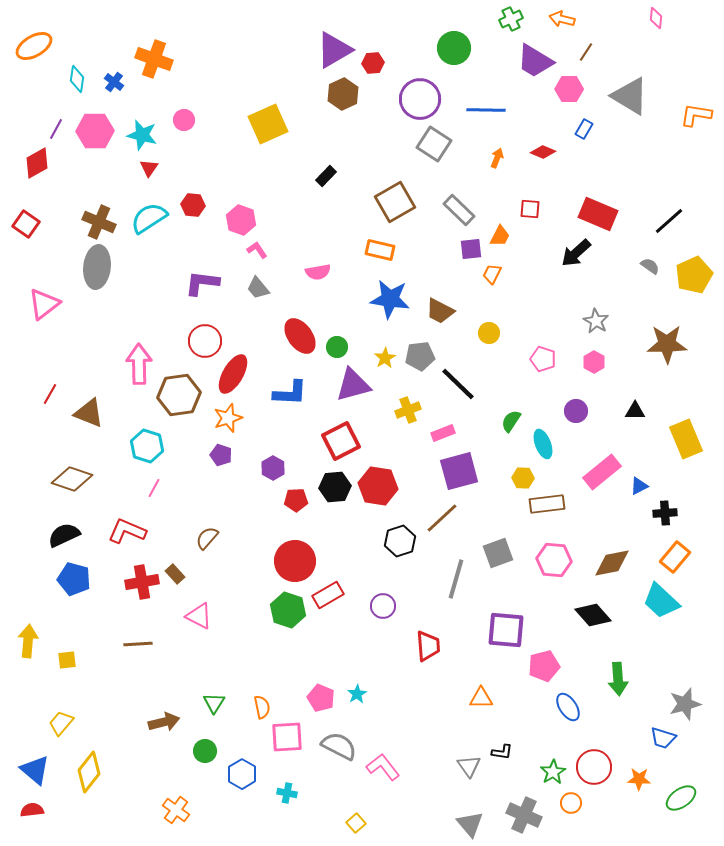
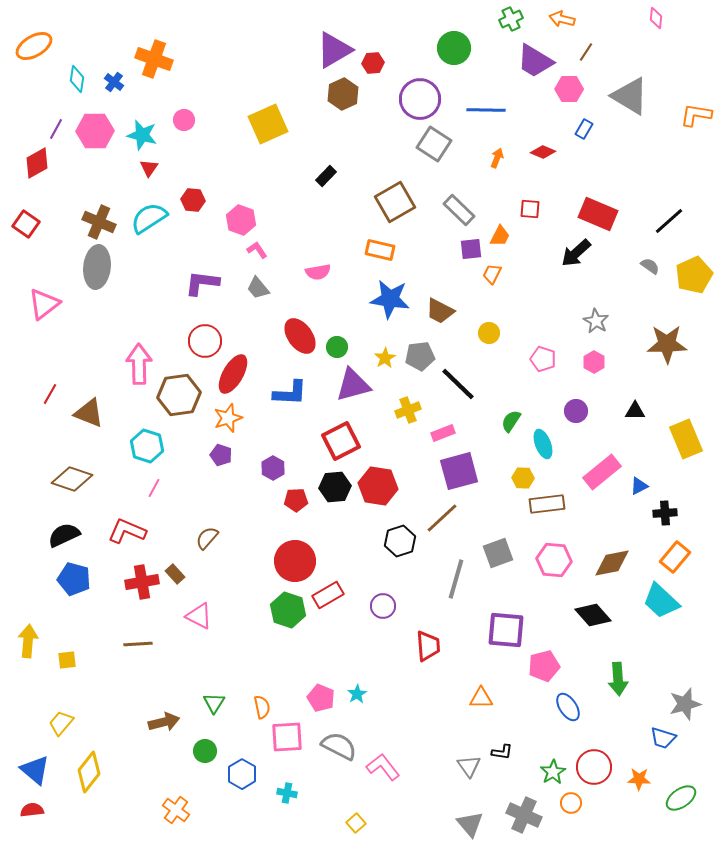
red hexagon at (193, 205): moved 5 px up
